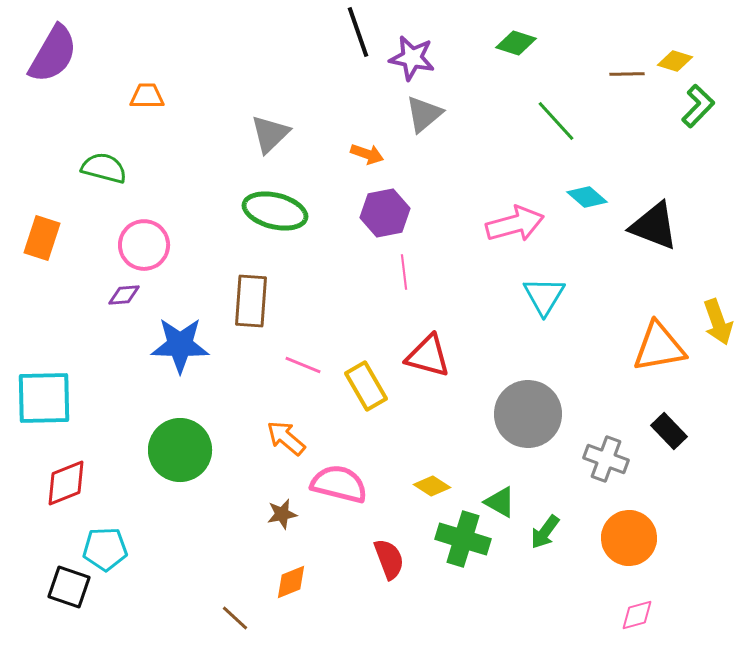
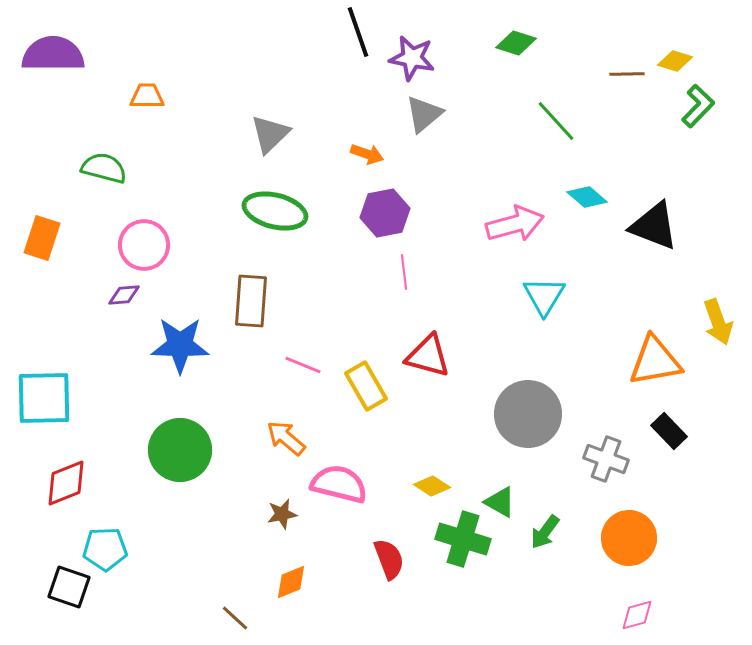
purple semicircle at (53, 54): rotated 120 degrees counterclockwise
orange triangle at (659, 347): moved 4 px left, 14 px down
